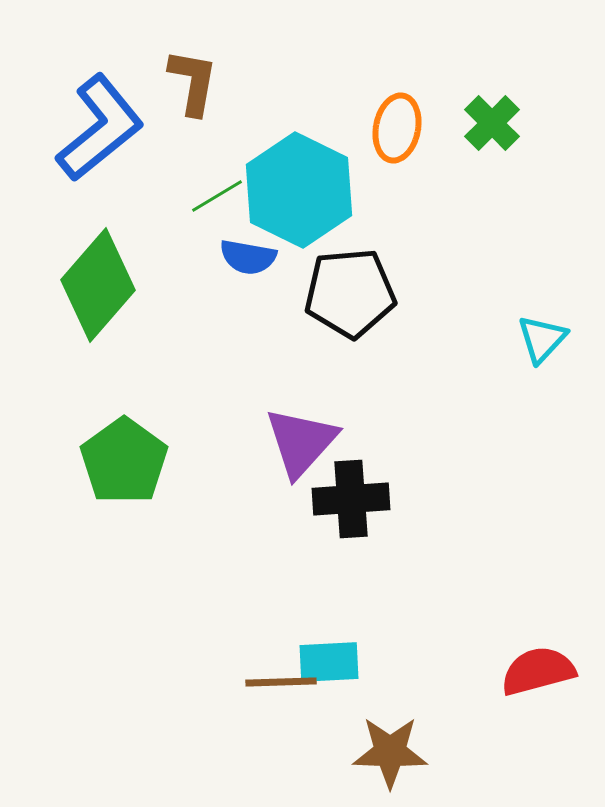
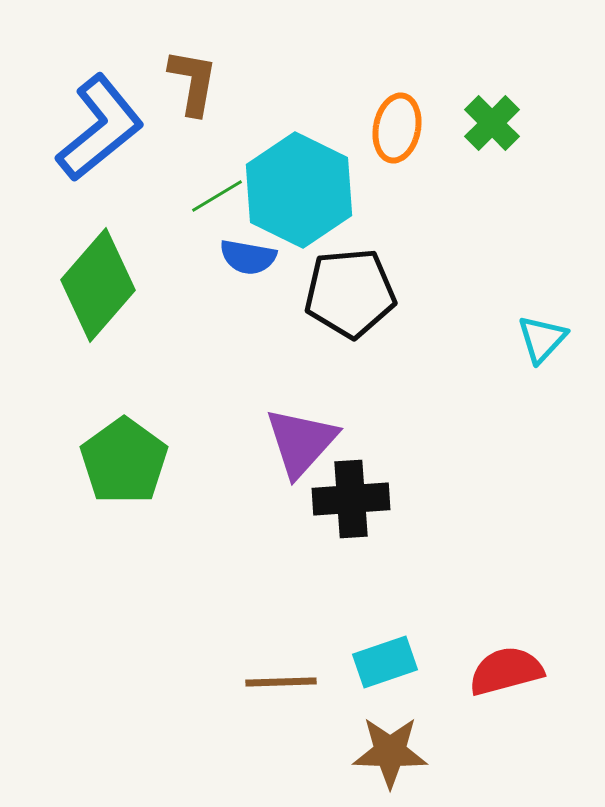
cyan rectangle: moved 56 px right; rotated 16 degrees counterclockwise
red semicircle: moved 32 px left
